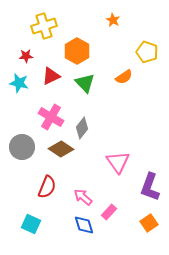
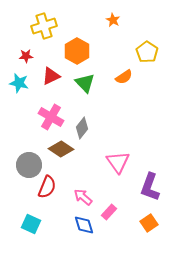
yellow pentagon: rotated 15 degrees clockwise
gray circle: moved 7 px right, 18 px down
